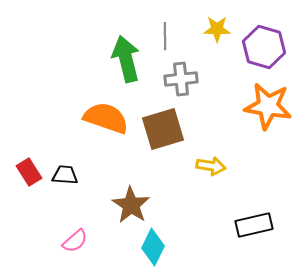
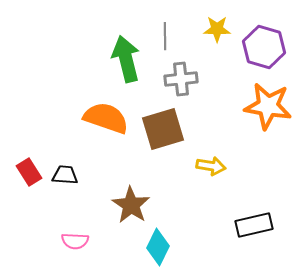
pink semicircle: rotated 44 degrees clockwise
cyan diamond: moved 5 px right
